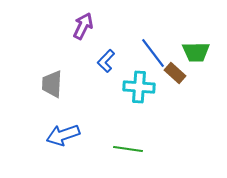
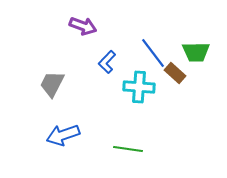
purple arrow: rotated 84 degrees clockwise
blue L-shape: moved 1 px right, 1 px down
gray trapezoid: rotated 24 degrees clockwise
